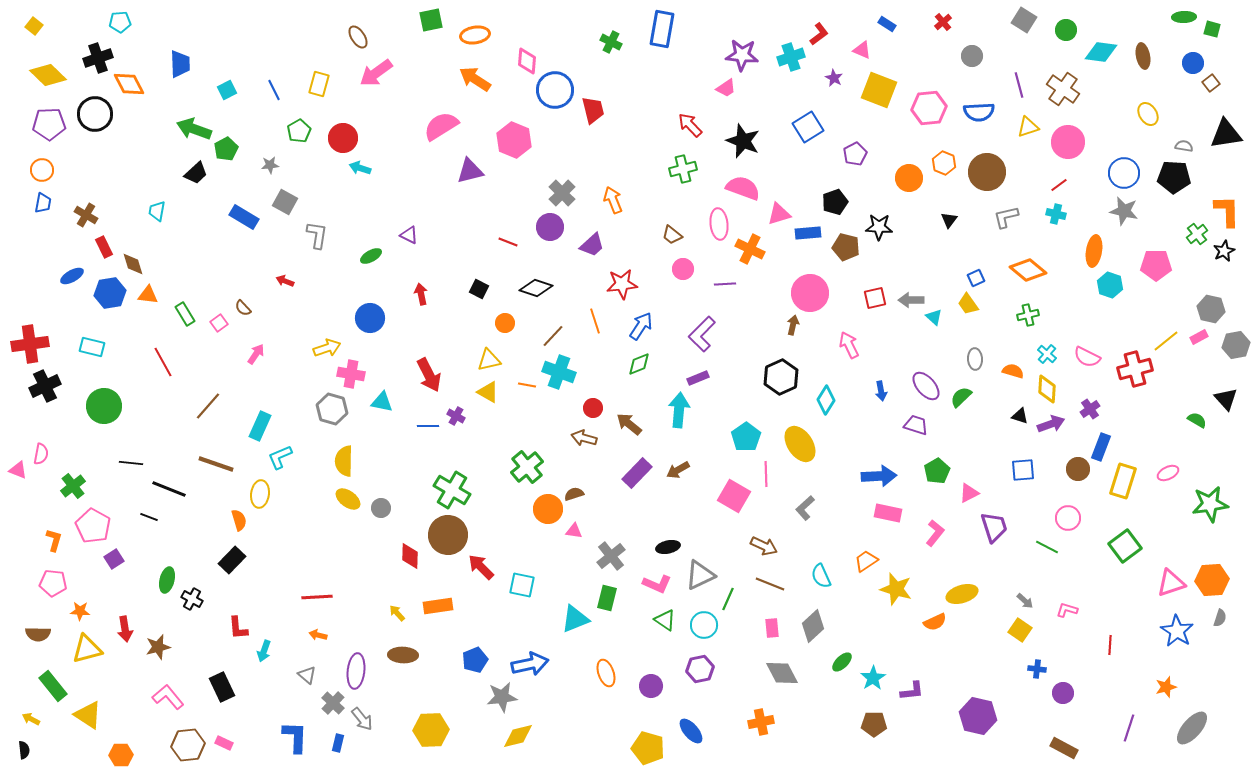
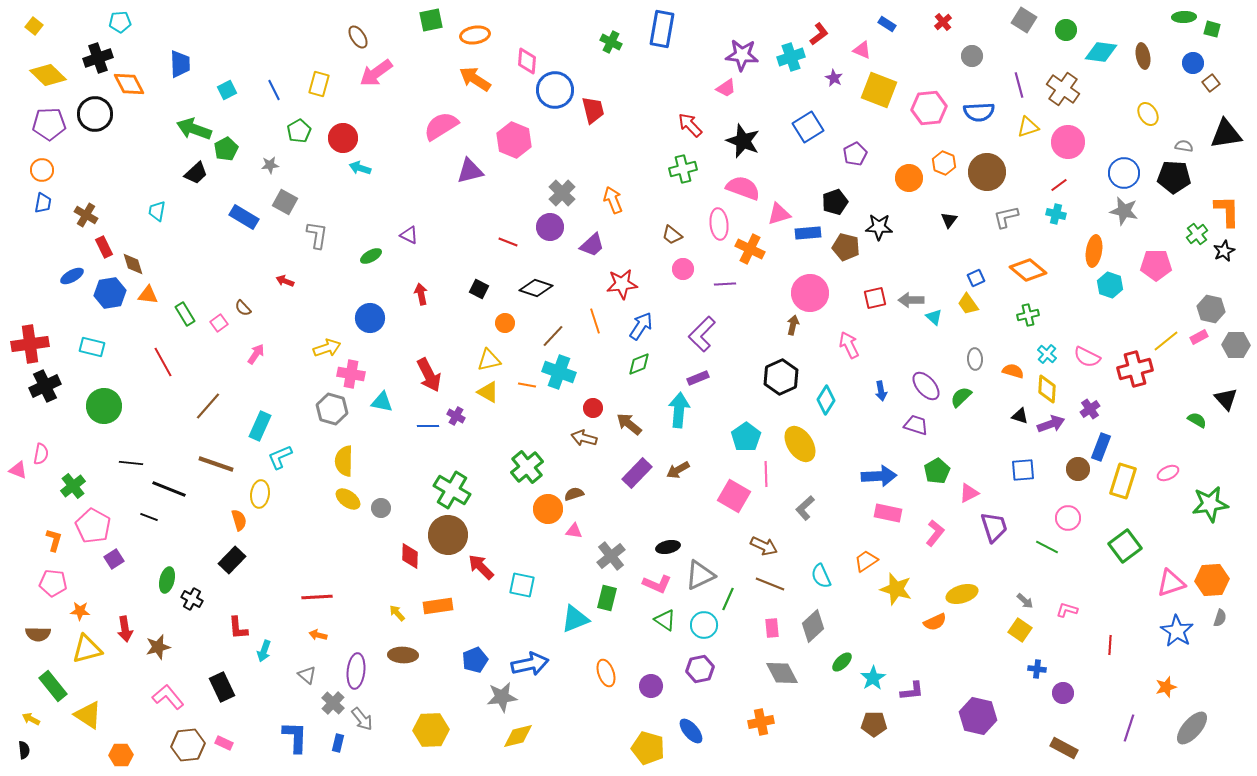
gray hexagon at (1236, 345): rotated 12 degrees clockwise
